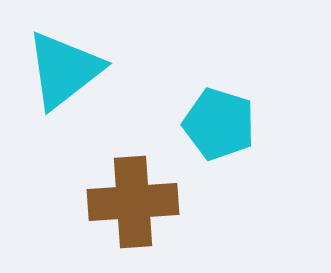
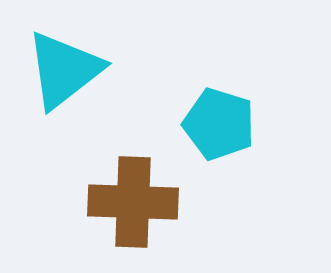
brown cross: rotated 6 degrees clockwise
